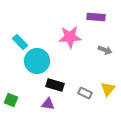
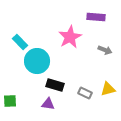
pink star: rotated 25 degrees counterclockwise
yellow triangle: rotated 35 degrees clockwise
green square: moved 1 px left, 1 px down; rotated 24 degrees counterclockwise
